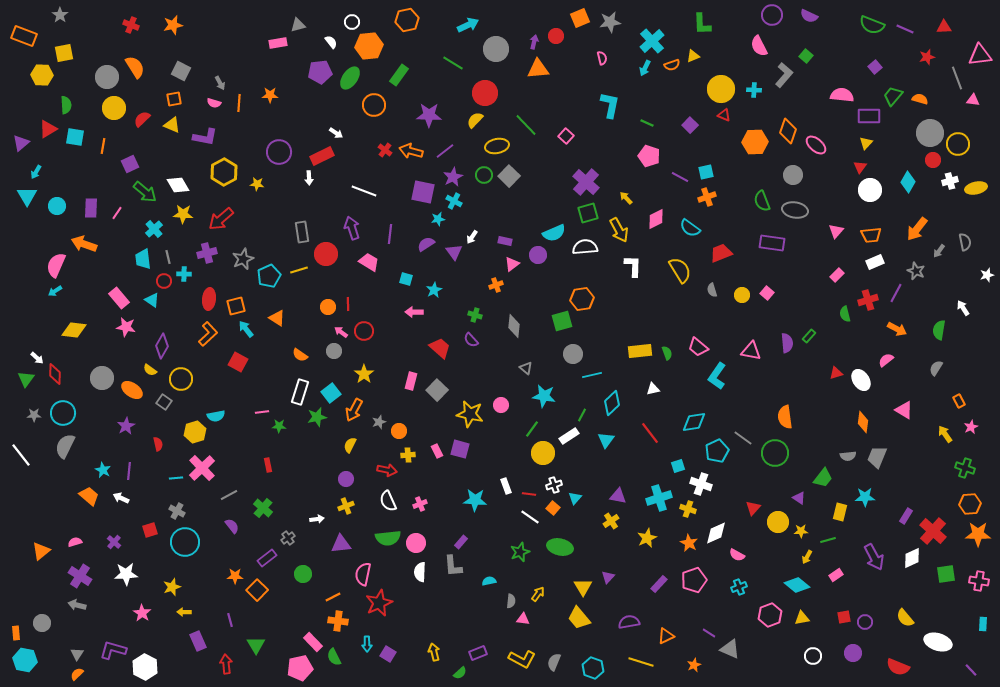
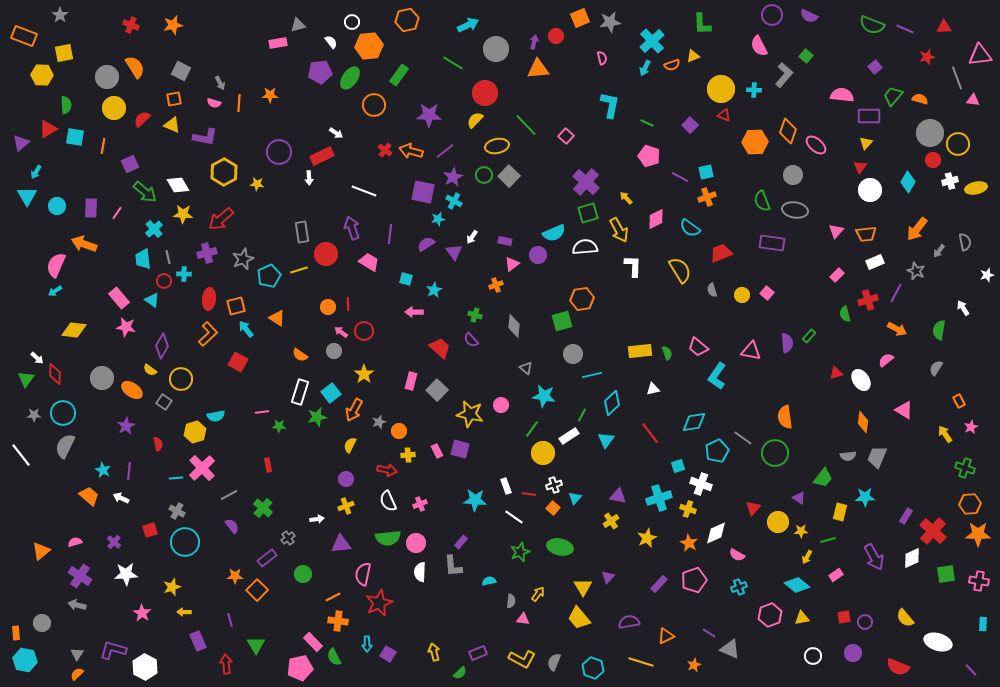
orange trapezoid at (871, 235): moved 5 px left, 1 px up
white line at (530, 517): moved 16 px left
